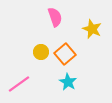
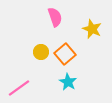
pink line: moved 4 px down
